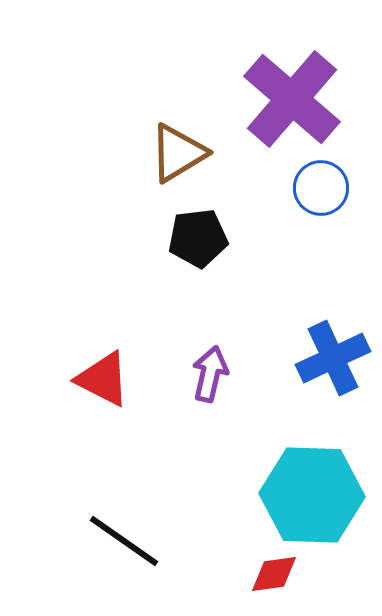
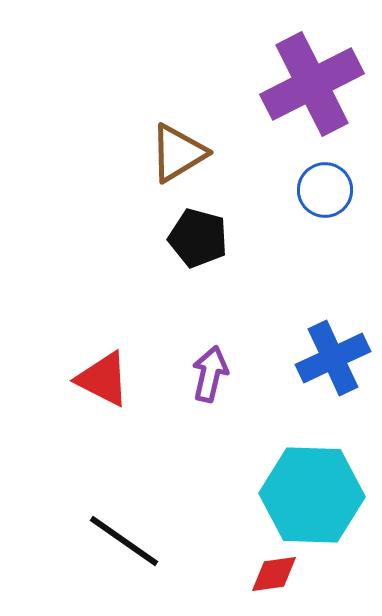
purple cross: moved 20 px right, 15 px up; rotated 22 degrees clockwise
blue circle: moved 4 px right, 2 px down
black pentagon: rotated 22 degrees clockwise
